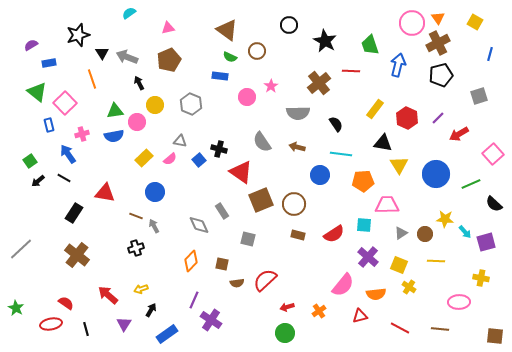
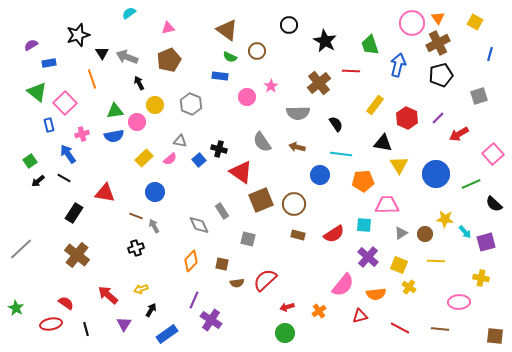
yellow rectangle at (375, 109): moved 4 px up
